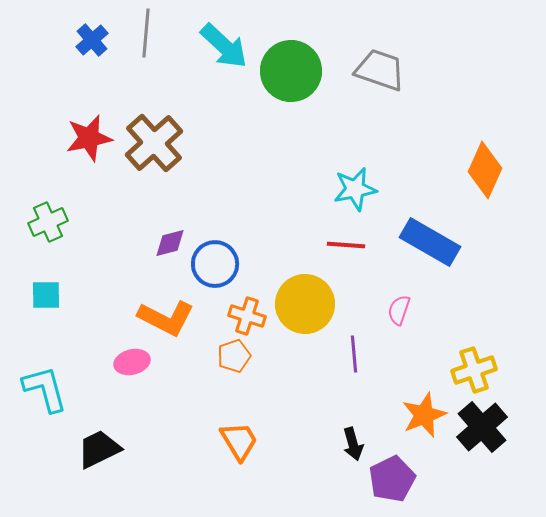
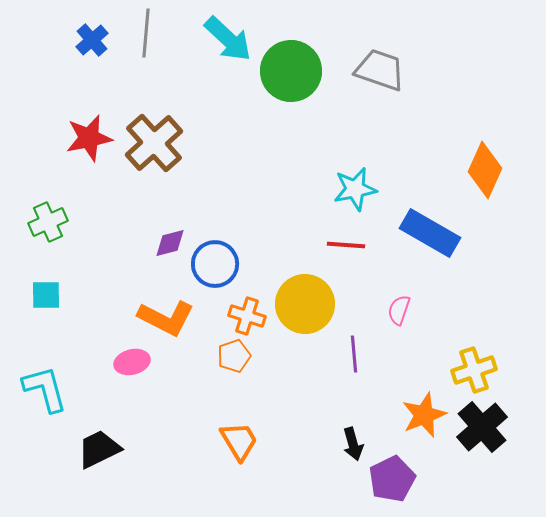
cyan arrow: moved 4 px right, 7 px up
blue rectangle: moved 9 px up
